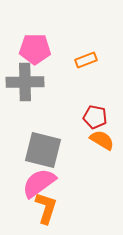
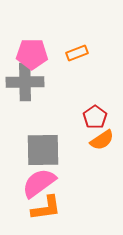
pink pentagon: moved 3 px left, 5 px down
orange rectangle: moved 9 px left, 7 px up
red pentagon: rotated 25 degrees clockwise
orange semicircle: rotated 115 degrees clockwise
gray square: rotated 15 degrees counterclockwise
orange L-shape: rotated 64 degrees clockwise
